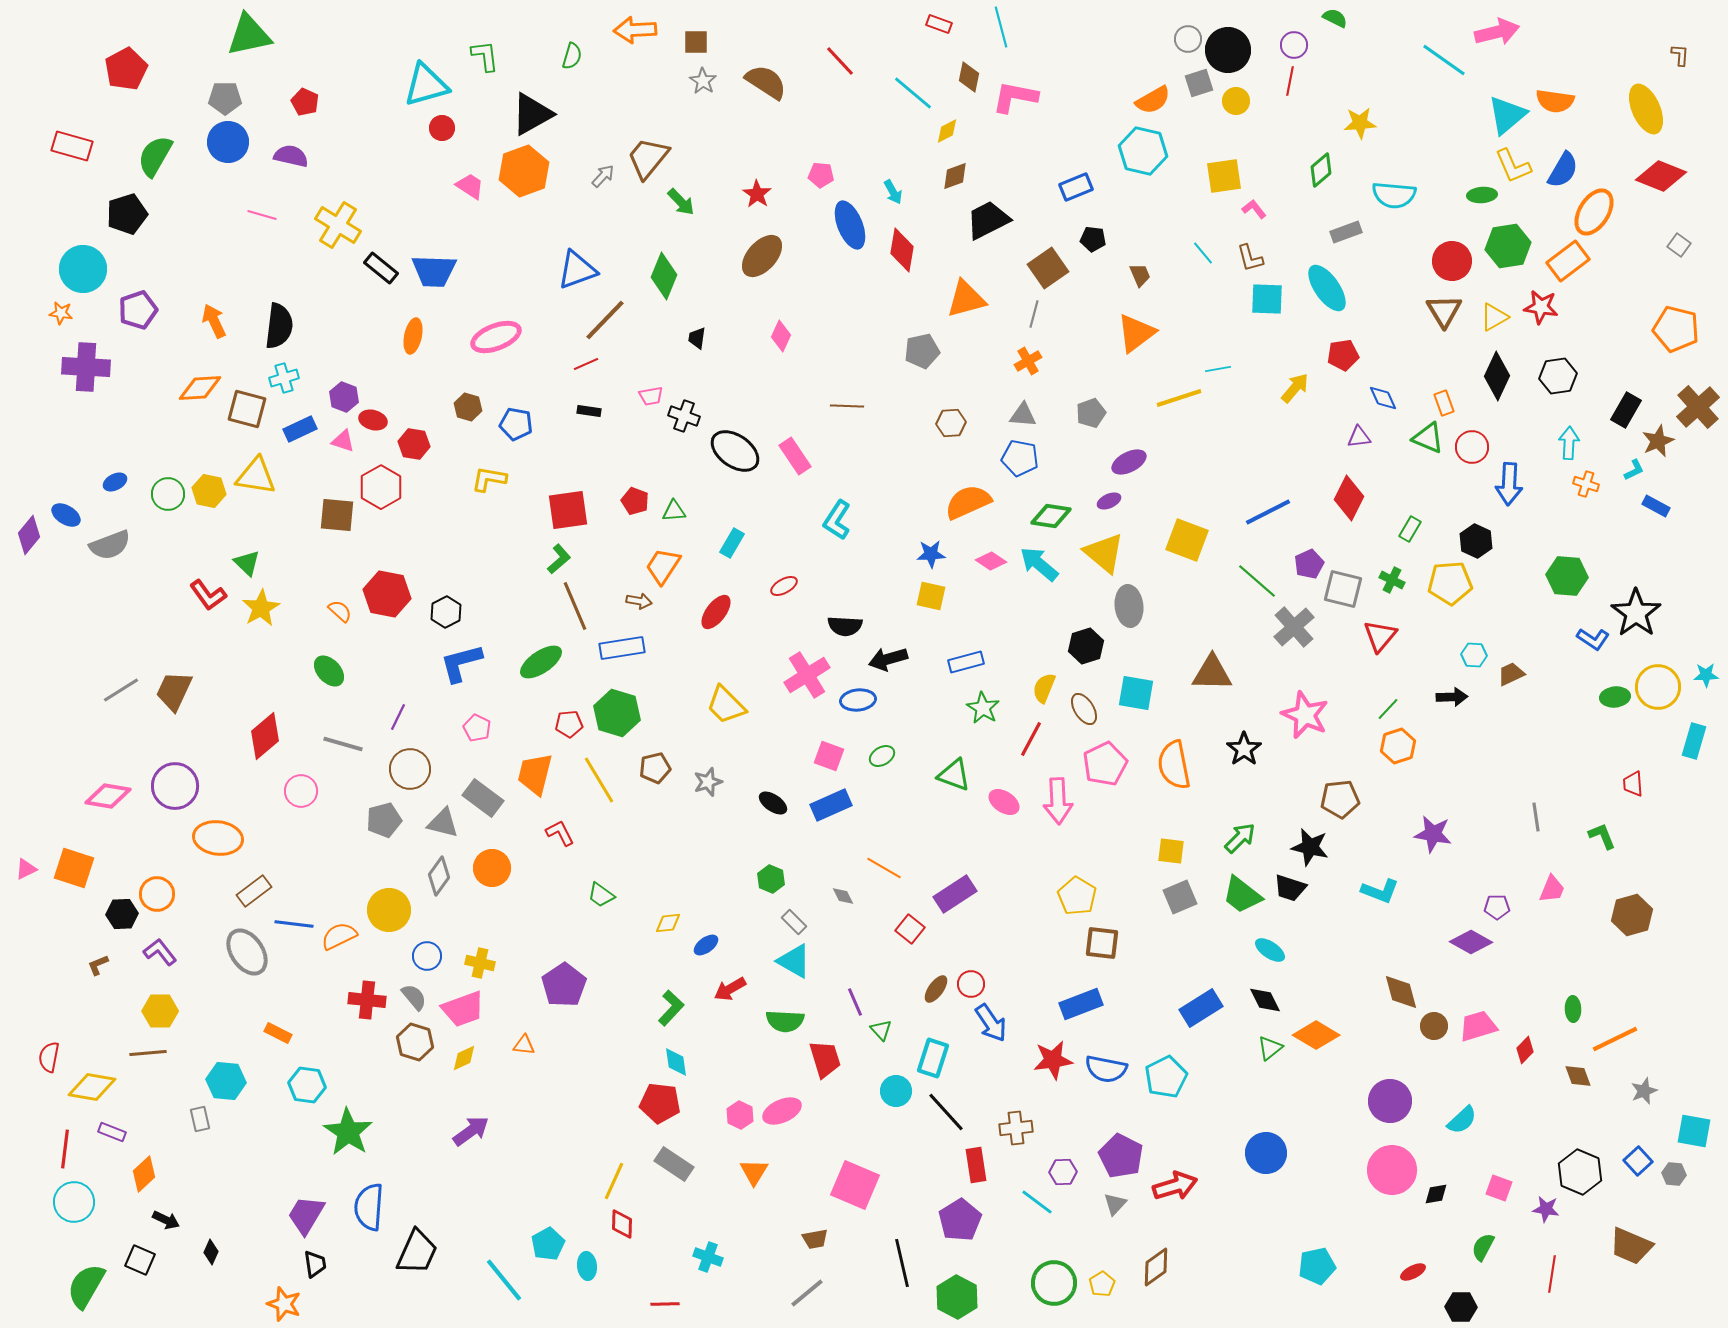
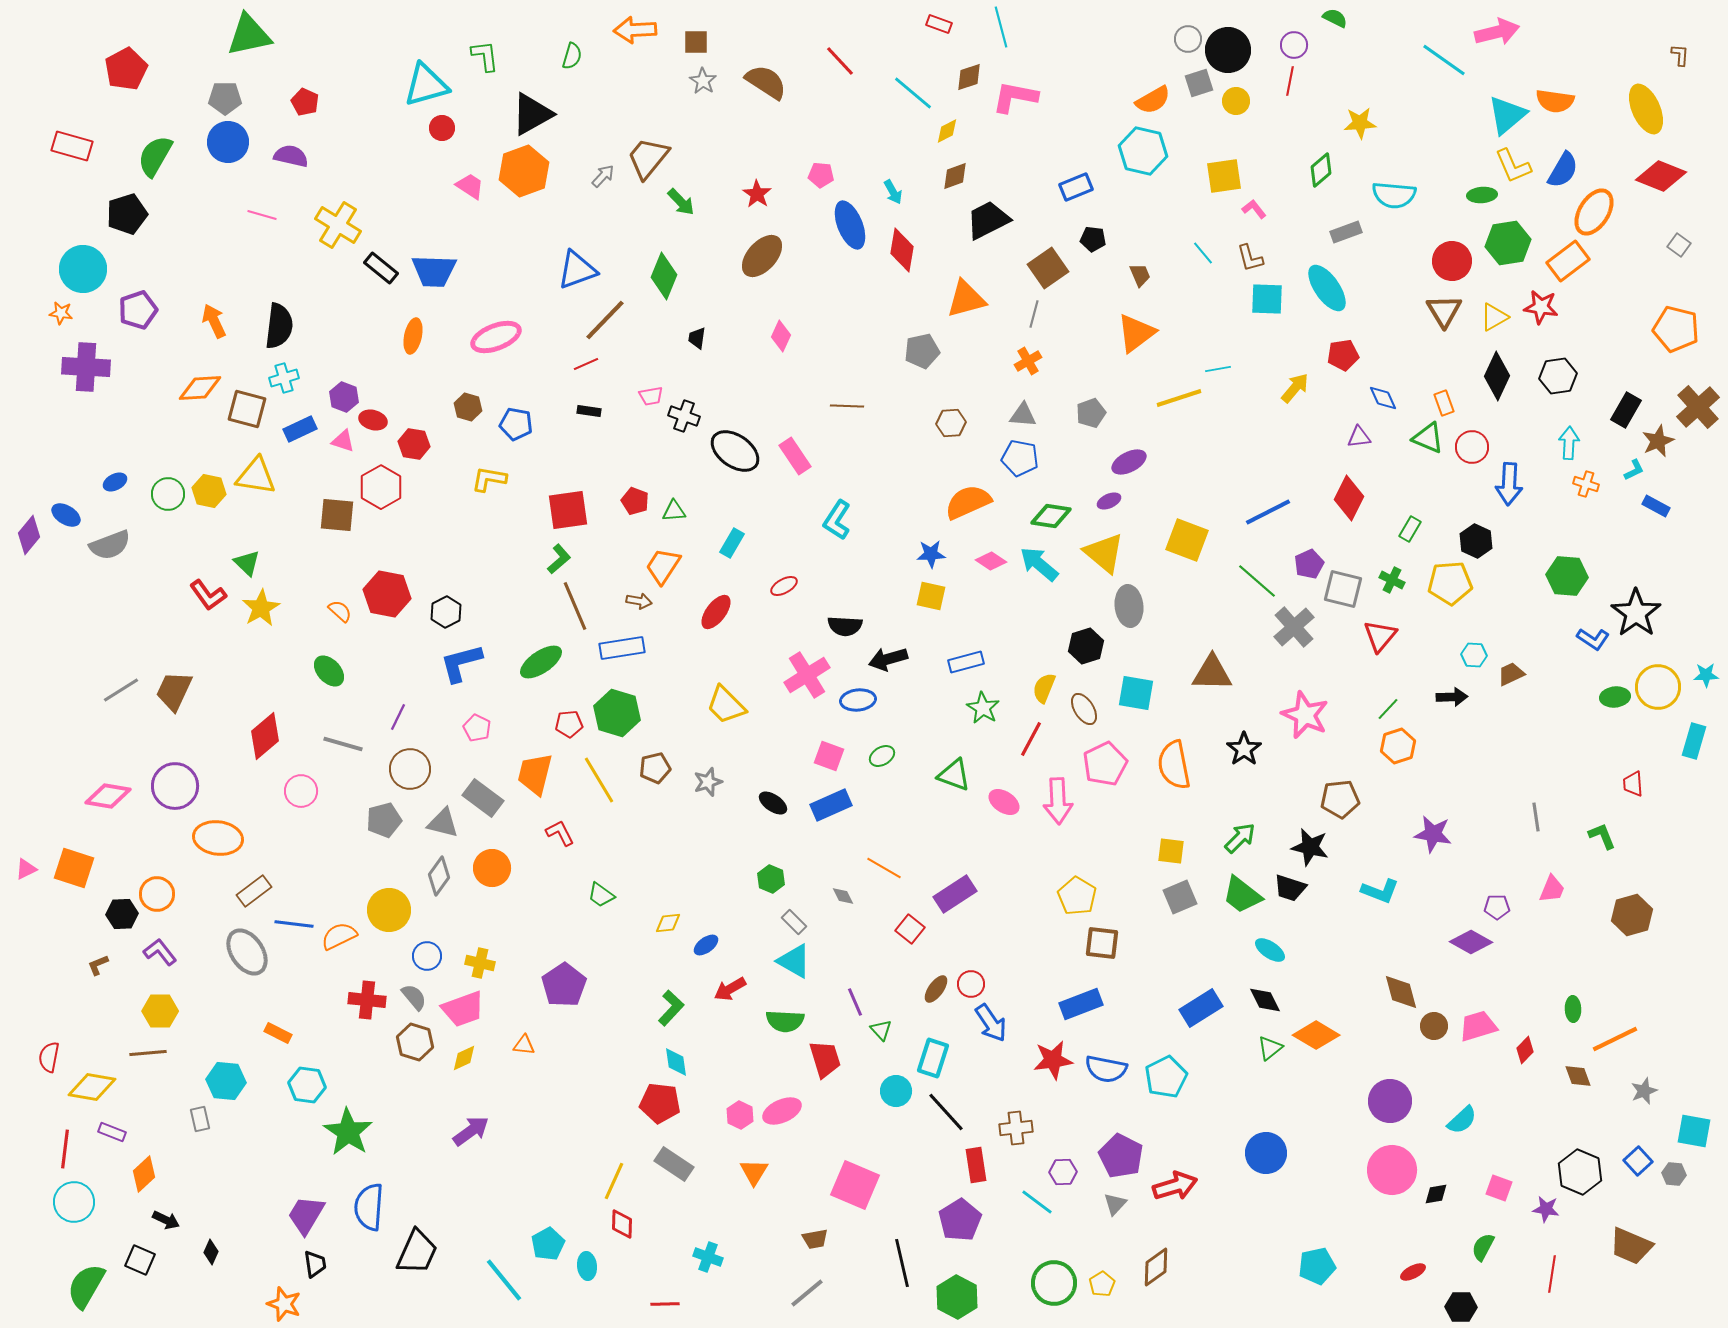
brown diamond at (969, 77): rotated 60 degrees clockwise
green hexagon at (1508, 246): moved 3 px up
